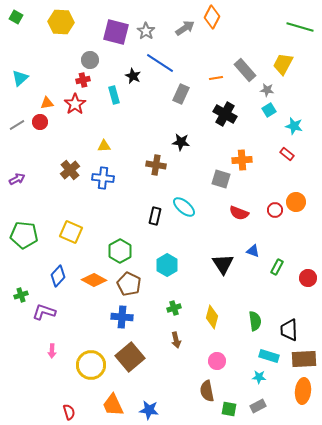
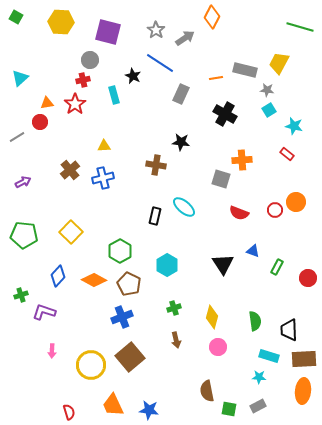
gray arrow at (185, 28): moved 10 px down
gray star at (146, 31): moved 10 px right, 1 px up
purple square at (116, 32): moved 8 px left
yellow trapezoid at (283, 64): moved 4 px left, 1 px up
gray rectangle at (245, 70): rotated 35 degrees counterclockwise
gray line at (17, 125): moved 12 px down
blue cross at (103, 178): rotated 20 degrees counterclockwise
purple arrow at (17, 179): moved 6 px right, 3 px down
yellow square at (71, 232): rotated 20 degrees clockwise
blue cross at (122, 317): rotated 25 degrees counterclockwise
pink circle at (217, 361): moved 1 px right, 14 px up
